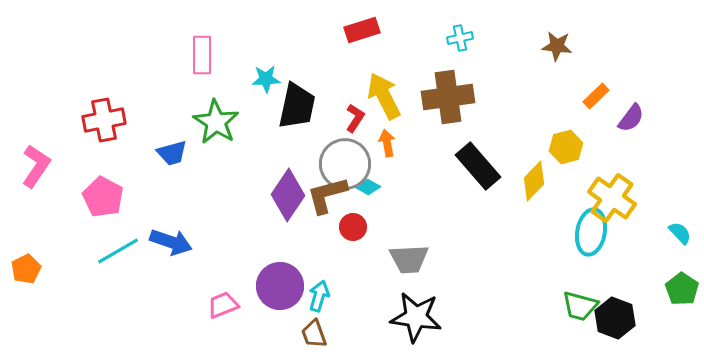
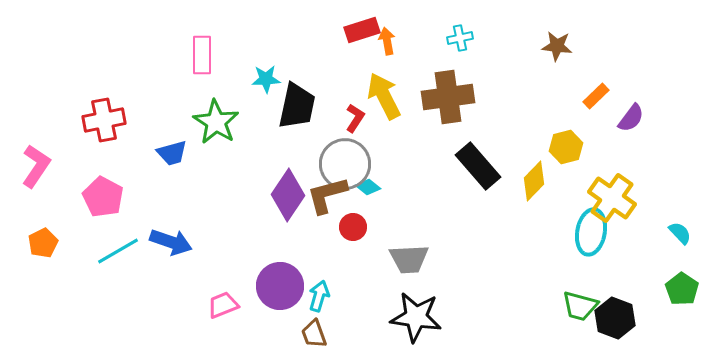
orange arrow: moved 102 px up
cyan diamond: rotated 10 degrees clockwise
orange pentagon: moved 17 px right, 26 px up
